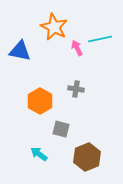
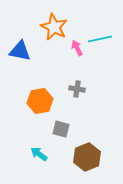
gray cross: moved 1 px right
orange hexagon: rotated 20 degrees clockwise
